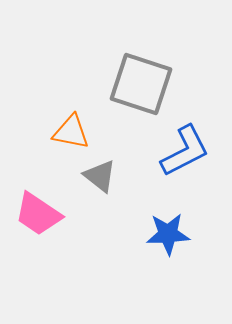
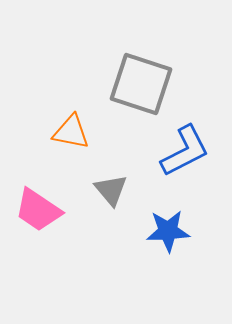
gray triangle: moved 11 px right, 14 px down; rotated 12 degrees clockwise
pink trapezoid: moved 4 px up
blue star: moved 3 px up
